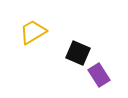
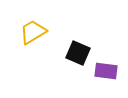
purple rectangle: moved 7 px right, 4 px up; rotated 50 degrees counterclockwise
